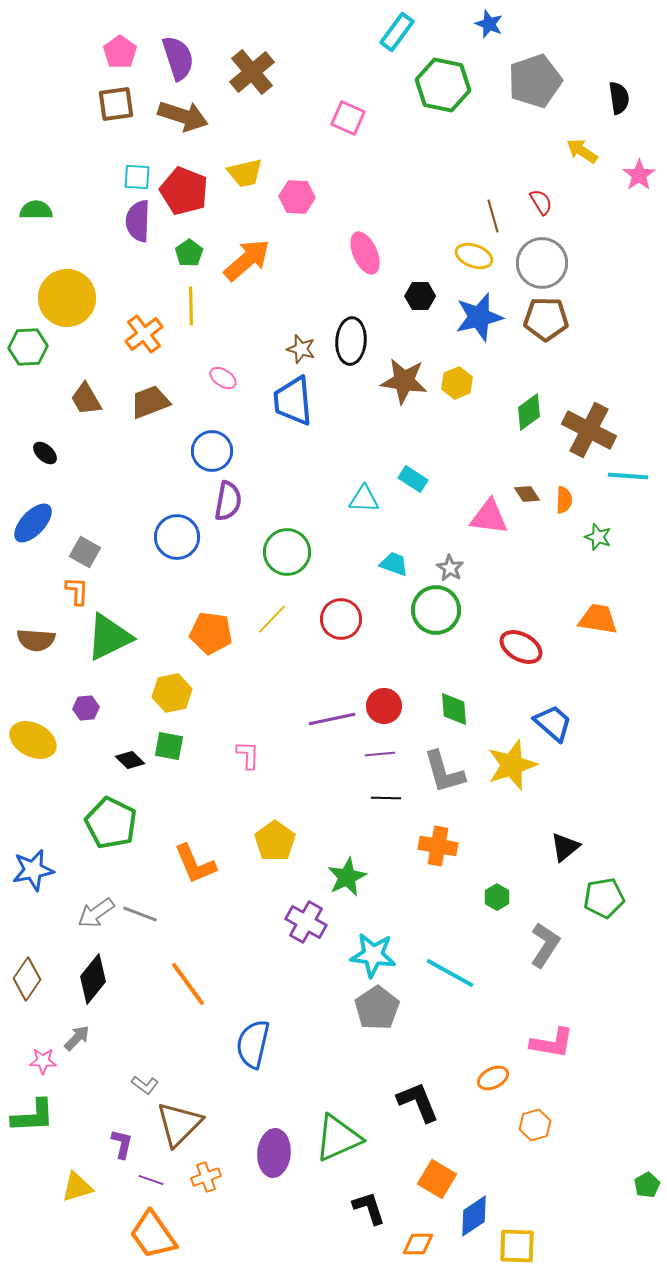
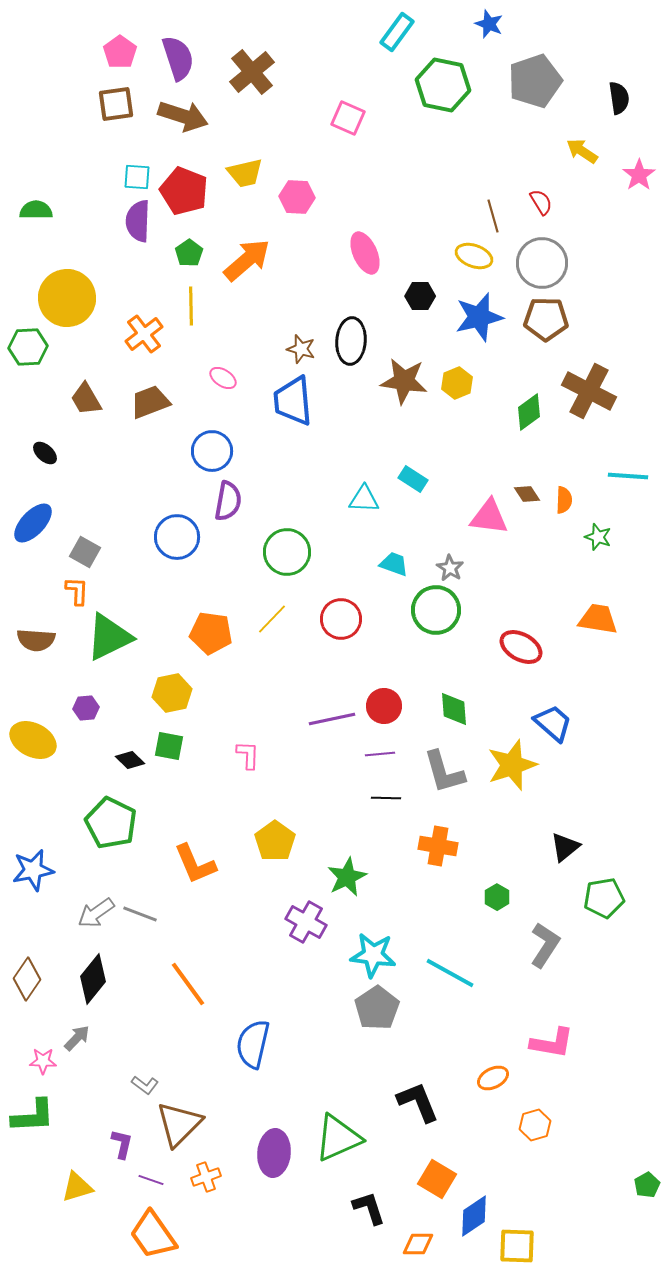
brown cross at (589, 430): moved 39 px up
